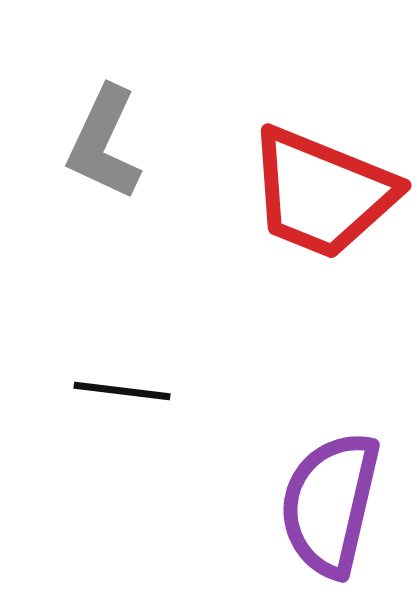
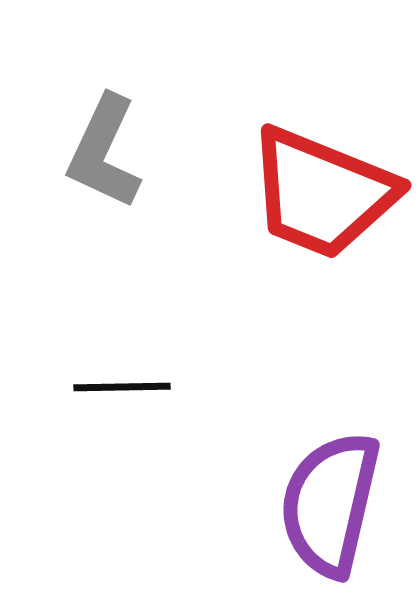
gray L-shape: moved 9 px down
black line: moved 4 px up; rotated 8 degrees counterclockwise
